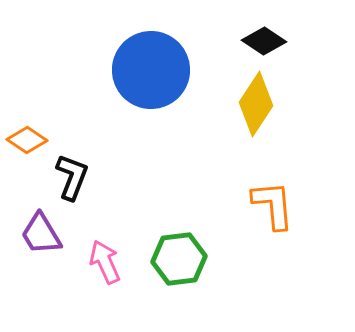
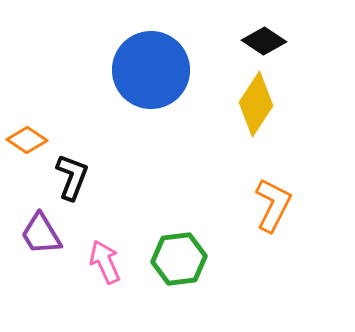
orange L-shape: rotated 32 degrees clockwise
